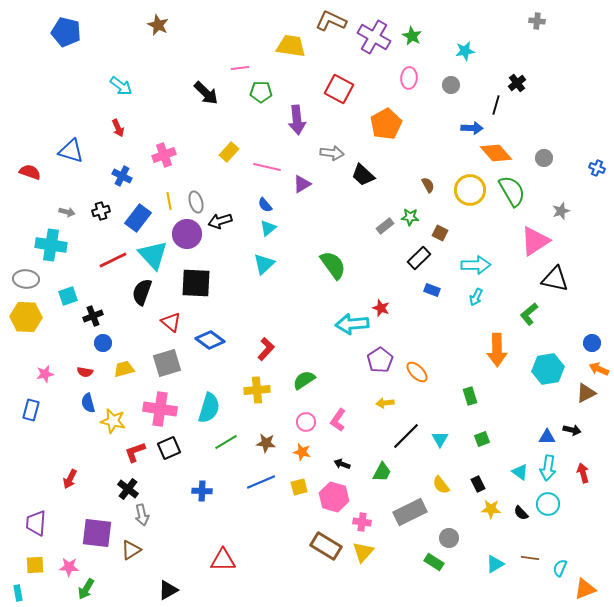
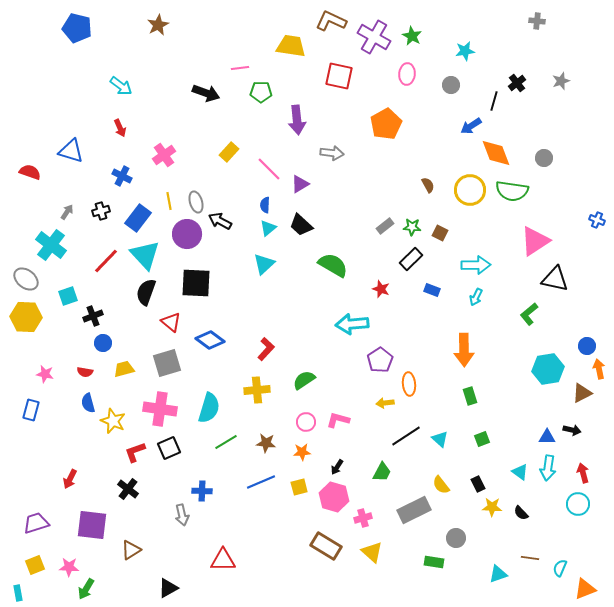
brown star at (158, 25): rotated 20 degrees clockwise
blue pentagon at (66, 32): moved 11 px right, 4 px up
pink ellipse at (409, 78): moved 2 px left, 4 px up
red square at (339, 89): moved 13 px up; rotated 16 degrees counterclockwise
black arrow at (206, 93): rotated 24 degrees counterclockwise
black line at (496, 105): moved 2 px left, 4 px up
red arrow at (118, 128): moved 2 px right
blue arrow at (472, 128): moved 1 px left, 2 px up; rotated 145 degrees clockwise
orange diamond at (496, 153): rotated 20 degrees clockwise
pink cross at (164, 155): rotated 15 degrees counterclockwise
pink line at (267, 167): moved 2 px right, 2 px down; rotated 32 degrees clockwise
blue cross at (597, 168): moved 52 px down
black trapezoid at (363, 175): moved 62 px left, 50 px down
purple triangle at (302, 184): moved 2 px left
green semicircle at (512, 191): rotated 128 degrees clockwise
blue semicircle at (265, 205): rotated 42 degrees clockwise
gray star at (561, 211): moved 130 px up
gray arrow at (67, 212): rotated 70 degrees counterclockwise
green star at (410, 217): moved 2 px right, 10 px down
black arrow at (220, 221): rotated 45 degrees clockwise
cyan cross at (51, 245): rotated 28 degrees clockwise
cyan triangle at (153, 255): moved 8 px left
black rectangle at (419, 258): moved 8 px left, 1 px down
red line at (113, 260): moved 7 px left, 1 px down; rotated 20 degrees counterclockwise
green semicircle at (333, 265): rotated 24 degrees counterclockwise
gray ellipse at (26, 279): rotated 35 degrees clockwise
black semicircle at (142, 292): moved 4 px right
red star at (381, 308): moved 19 px up
blue circle at (592, 343): moved 5 px left, 3 px down
orange arrow at (497, 350): moved 33 px left
orange arrow at (599, 369): rotated 54 degrees clockwise
orange ellipse at (417, 372): moved 8 px left, 12 px down; rotated 40 degrees clockwise
pink star at (45, 374): rotated 24 degrees clockwise
brown triangle at (586, 393): moved 4 px left
pink L-shape at (338, 420): rotated 70 degrees clockwise
yellow star at (113, 421): rotated 10 degrees clockwise
black line at (406, 436): rotated 12 degrees clockwise
cyan triangle at (440, 439): rotated 18 degrees counterclockwise
orange star at (302, 452): rotated 18 degrees counterclockwise
black arrow at (342, 464): moved 5 px left, 3 px down; rotated 77 degrees counterclockwise
cyan circle at (548, 504): moved 30 px right
yellow star at (491, 509): moved 1 px right, 2 px up
gray rectangle at (410, 512): moved 4 px right, 2 px up
gray arrow at (142, 515): moved 40 px right
pink cross at (362, 522): moved 1 px right, 4 px up; rotated 24 degrees counterclockwise
purple trapezoid at (36, 523): rotated 68 degrees clockwise
purple square at (97, 533): moved 5 px left, 8 px up
gray circle at (449, 538): moved 7 px right
yellow triangle at (363, 552): moved 9 px right; rotated 30 degrees counterclockwise
green rectangle at (434, 562): rotated 24 degrees counterclockwise
cyan triangle at (495, 564): moved 3 px right, 10 px down; rotated 12 degrees clockwise
yellow square at (35, 565): rotated 18 degrees counterclockwise
black triangle at (168, 590): moved 2 px up
